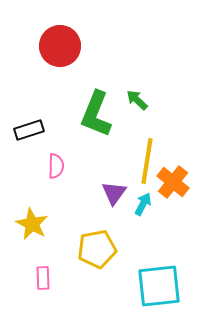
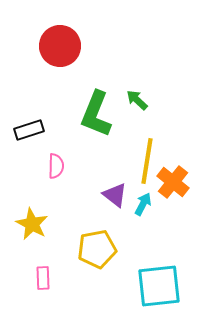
purple triangle: moved 1 px right, 2 px down; rotated 28 degrees counterclockwise
